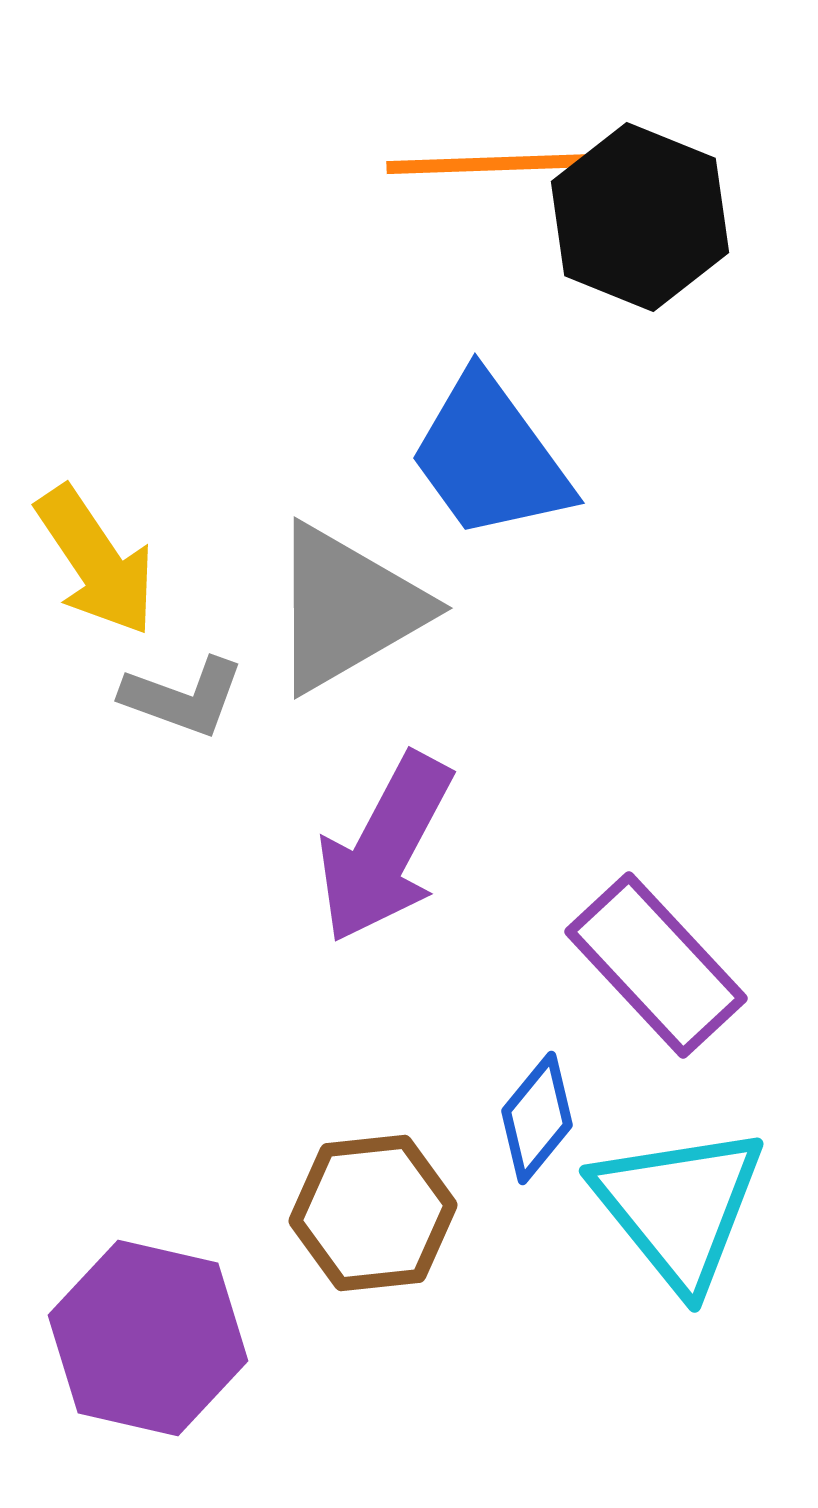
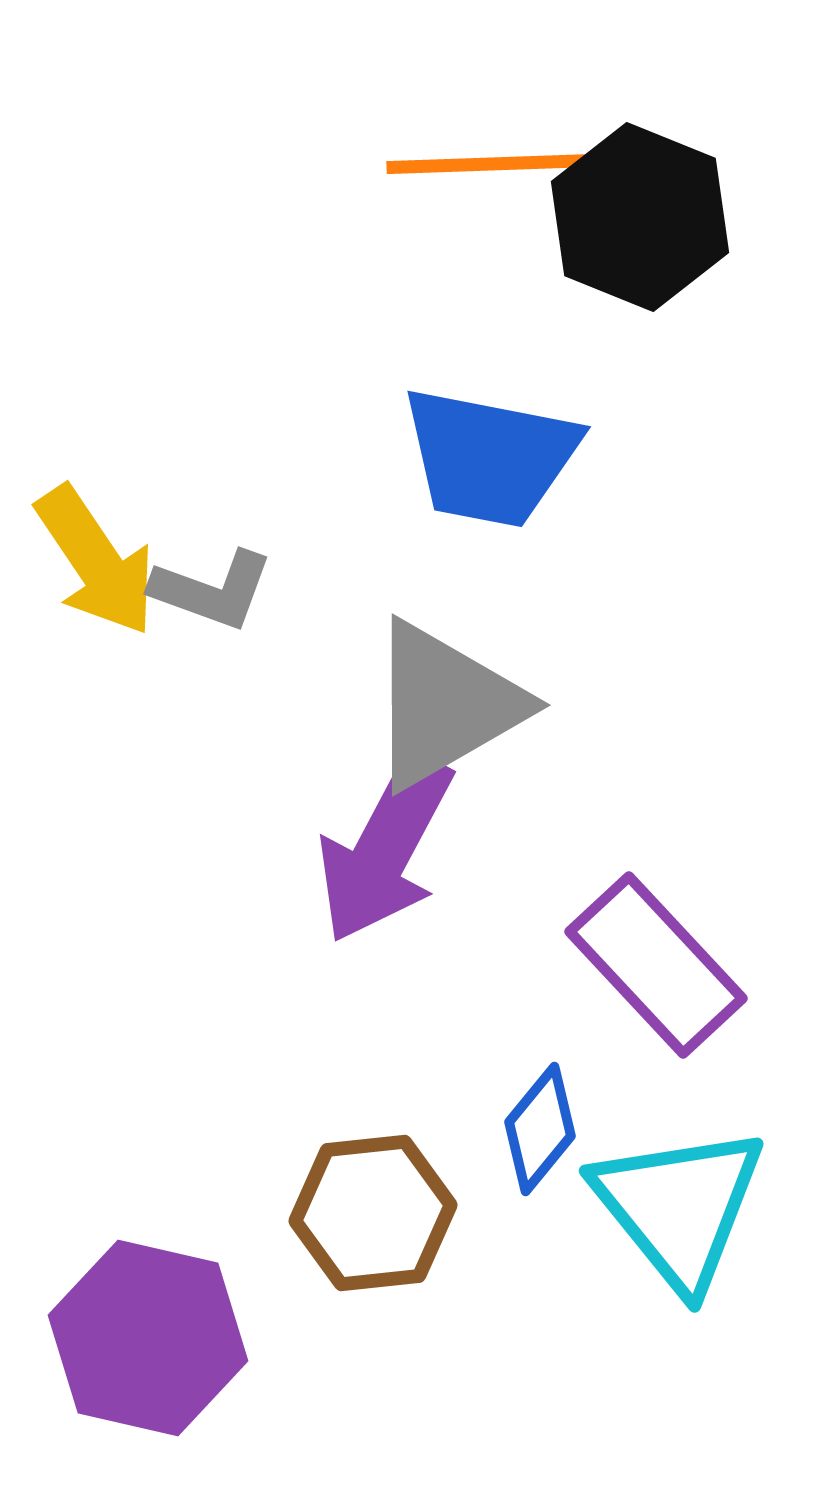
blue trapezoid: rotated 43 degrees counterclockwise
gray triangle: moved 98 px right, 97 px down
gray L-shape: moved 29 px right, 107 px up
blue diamond: moved 3 px right, 11 px down
